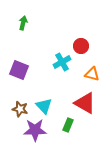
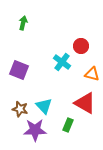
cyan cross: rotated 24 degrees counterclockwise
